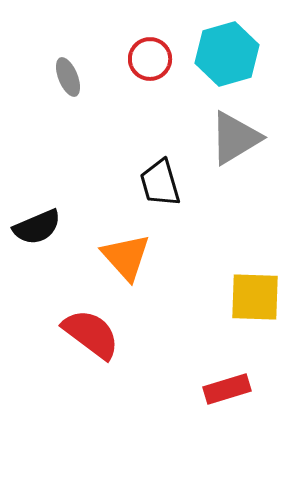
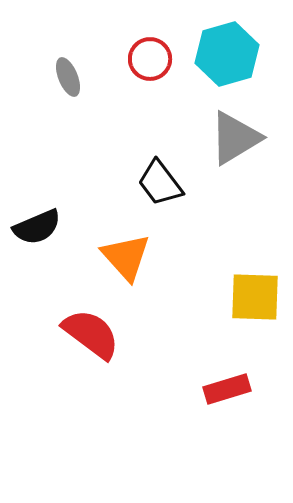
black trapezoid: rotated 21 degrees counterclockwise
